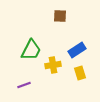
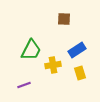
brown square: moved 4 px right, 3 px down
